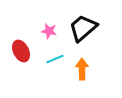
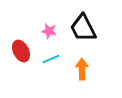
black trapezoid: rotated 76 degrees counterclockwise
cyan line: moved 4 px left
